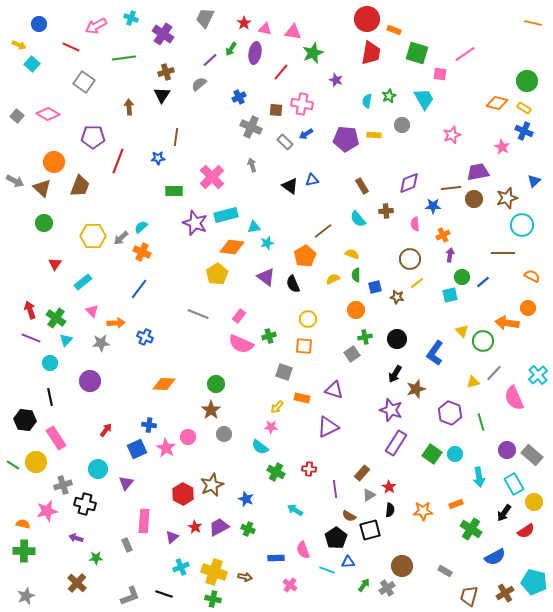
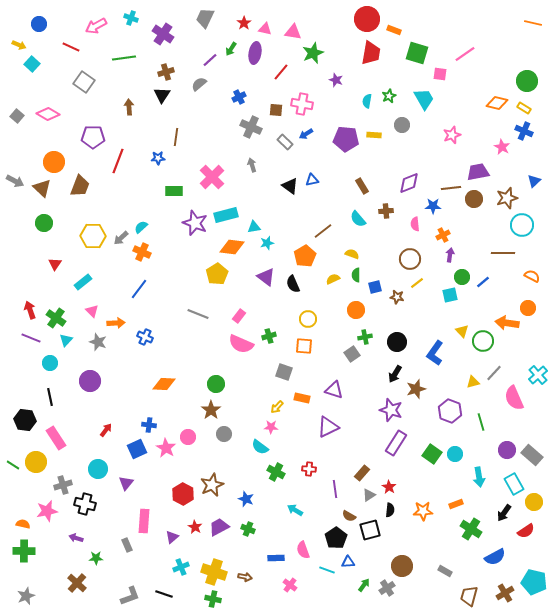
black circle at (397, 339): moved 3 px down
gray star at (101, 343): moved 3 px left, 1 px up; rotated 24 degrees clockwise
purple hexagon at (450, 413): moved 2 px up
